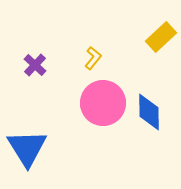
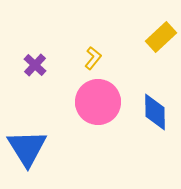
pink circle: moved 5 px left, 1 px up
blue diamond: moved 6 px right
